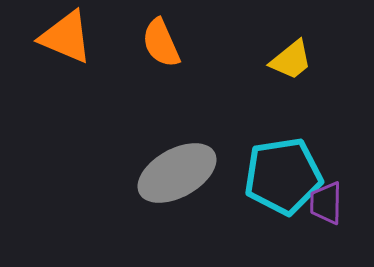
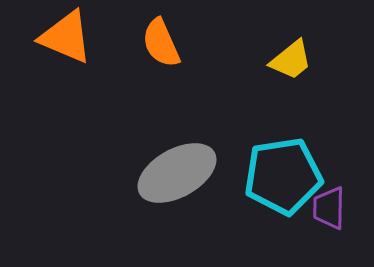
purple trapezoid: moved 3 px right, 5 px down
